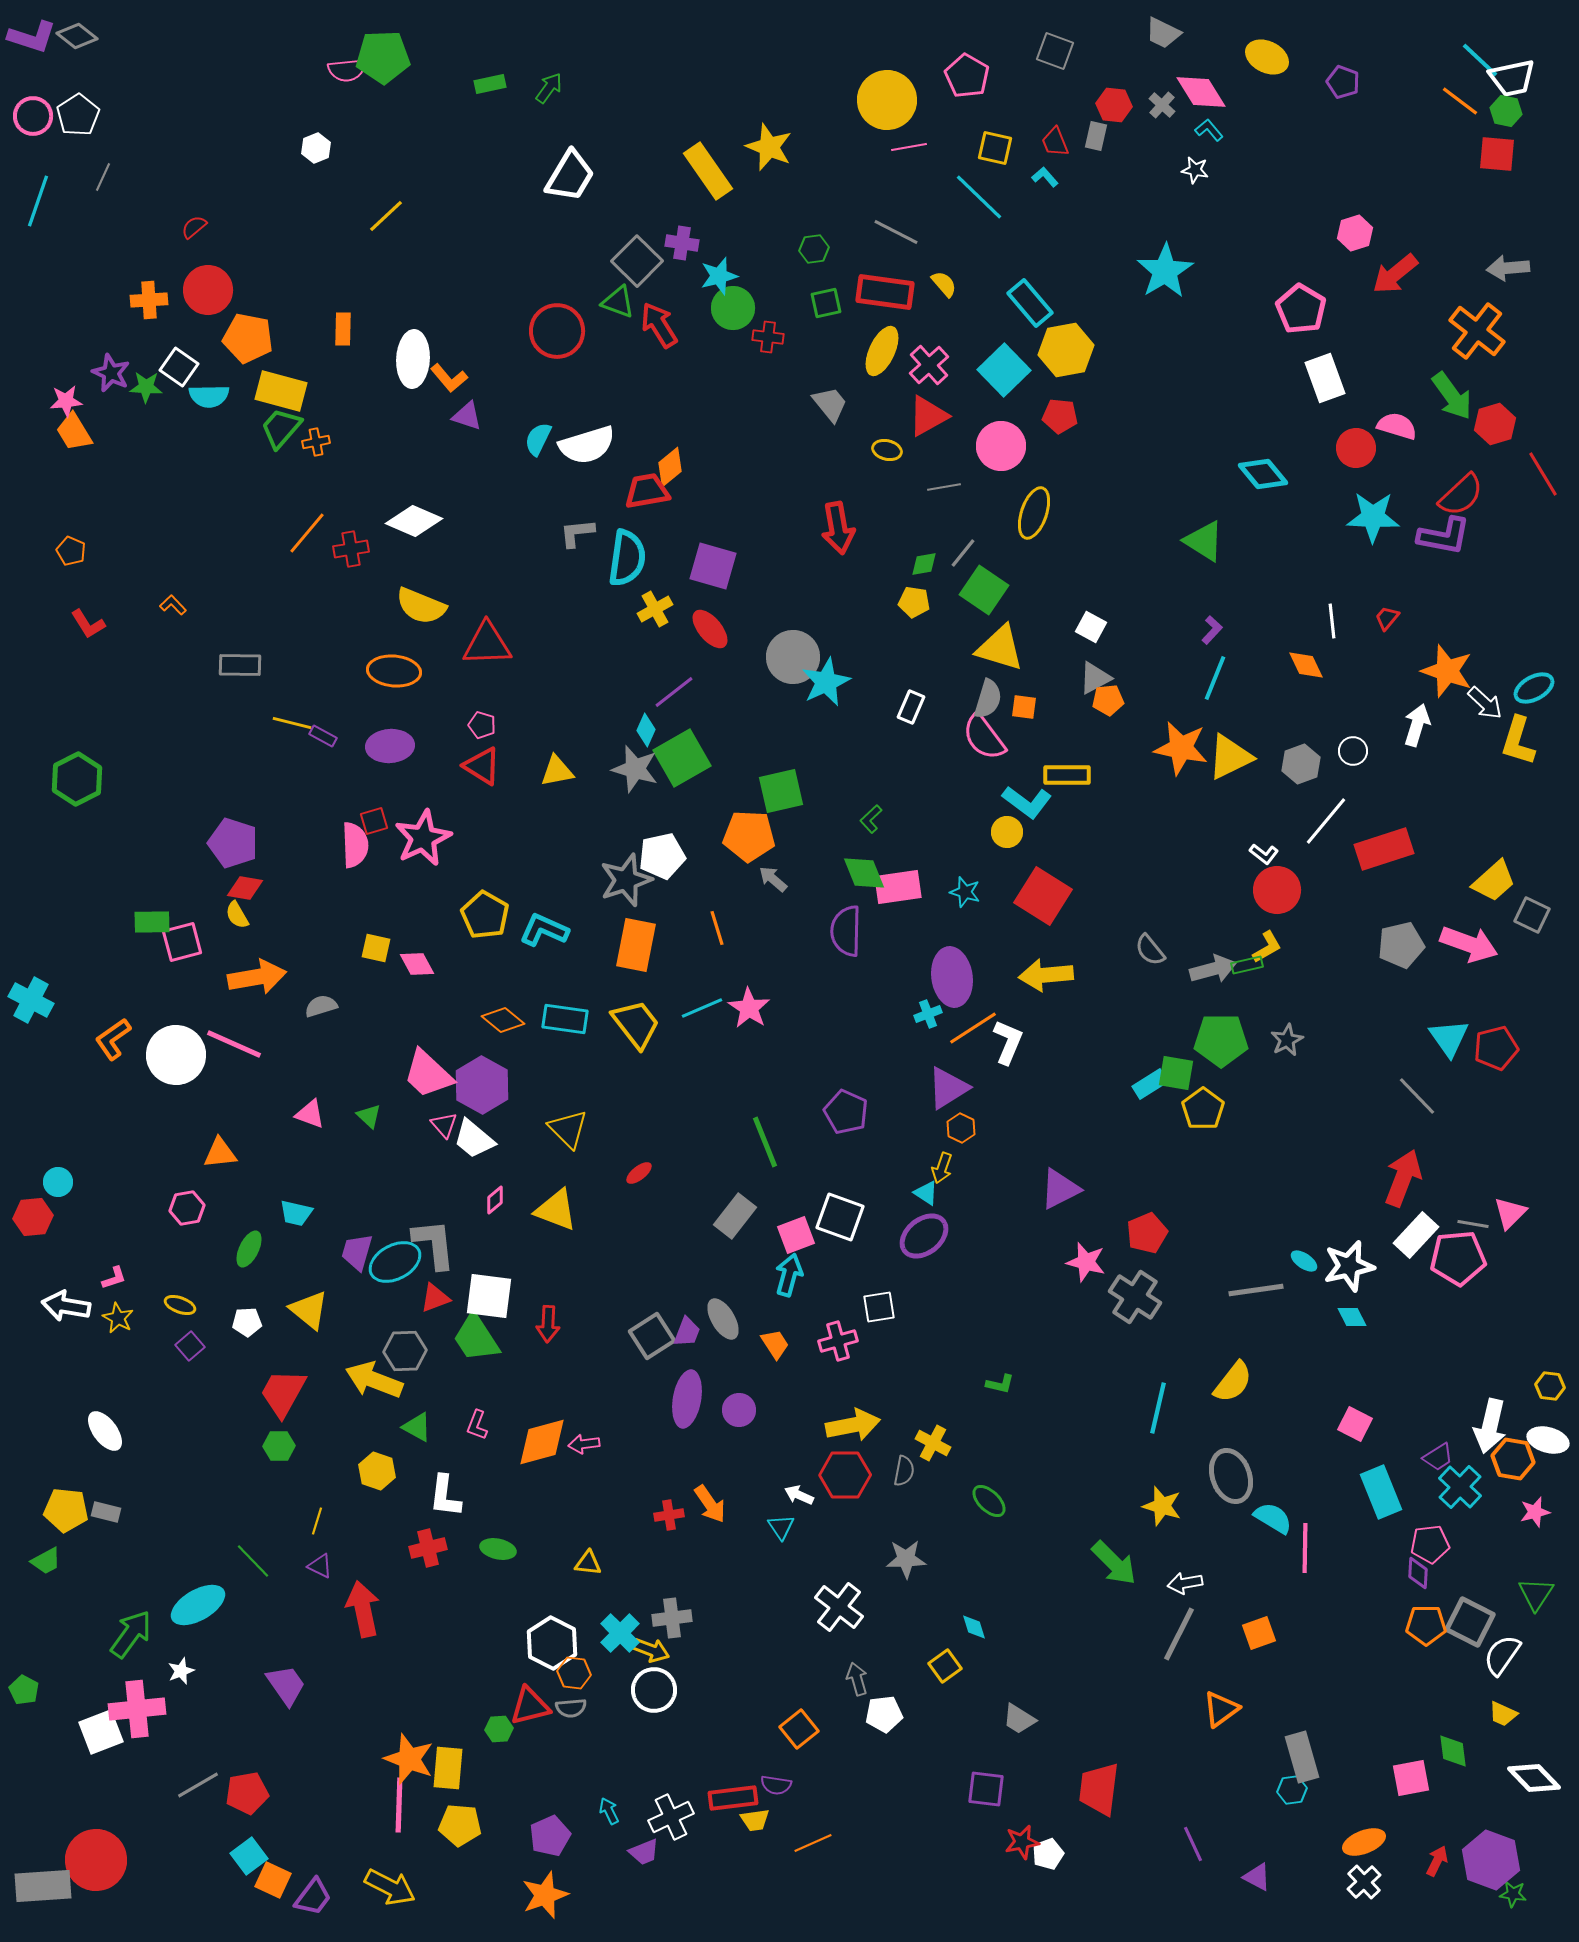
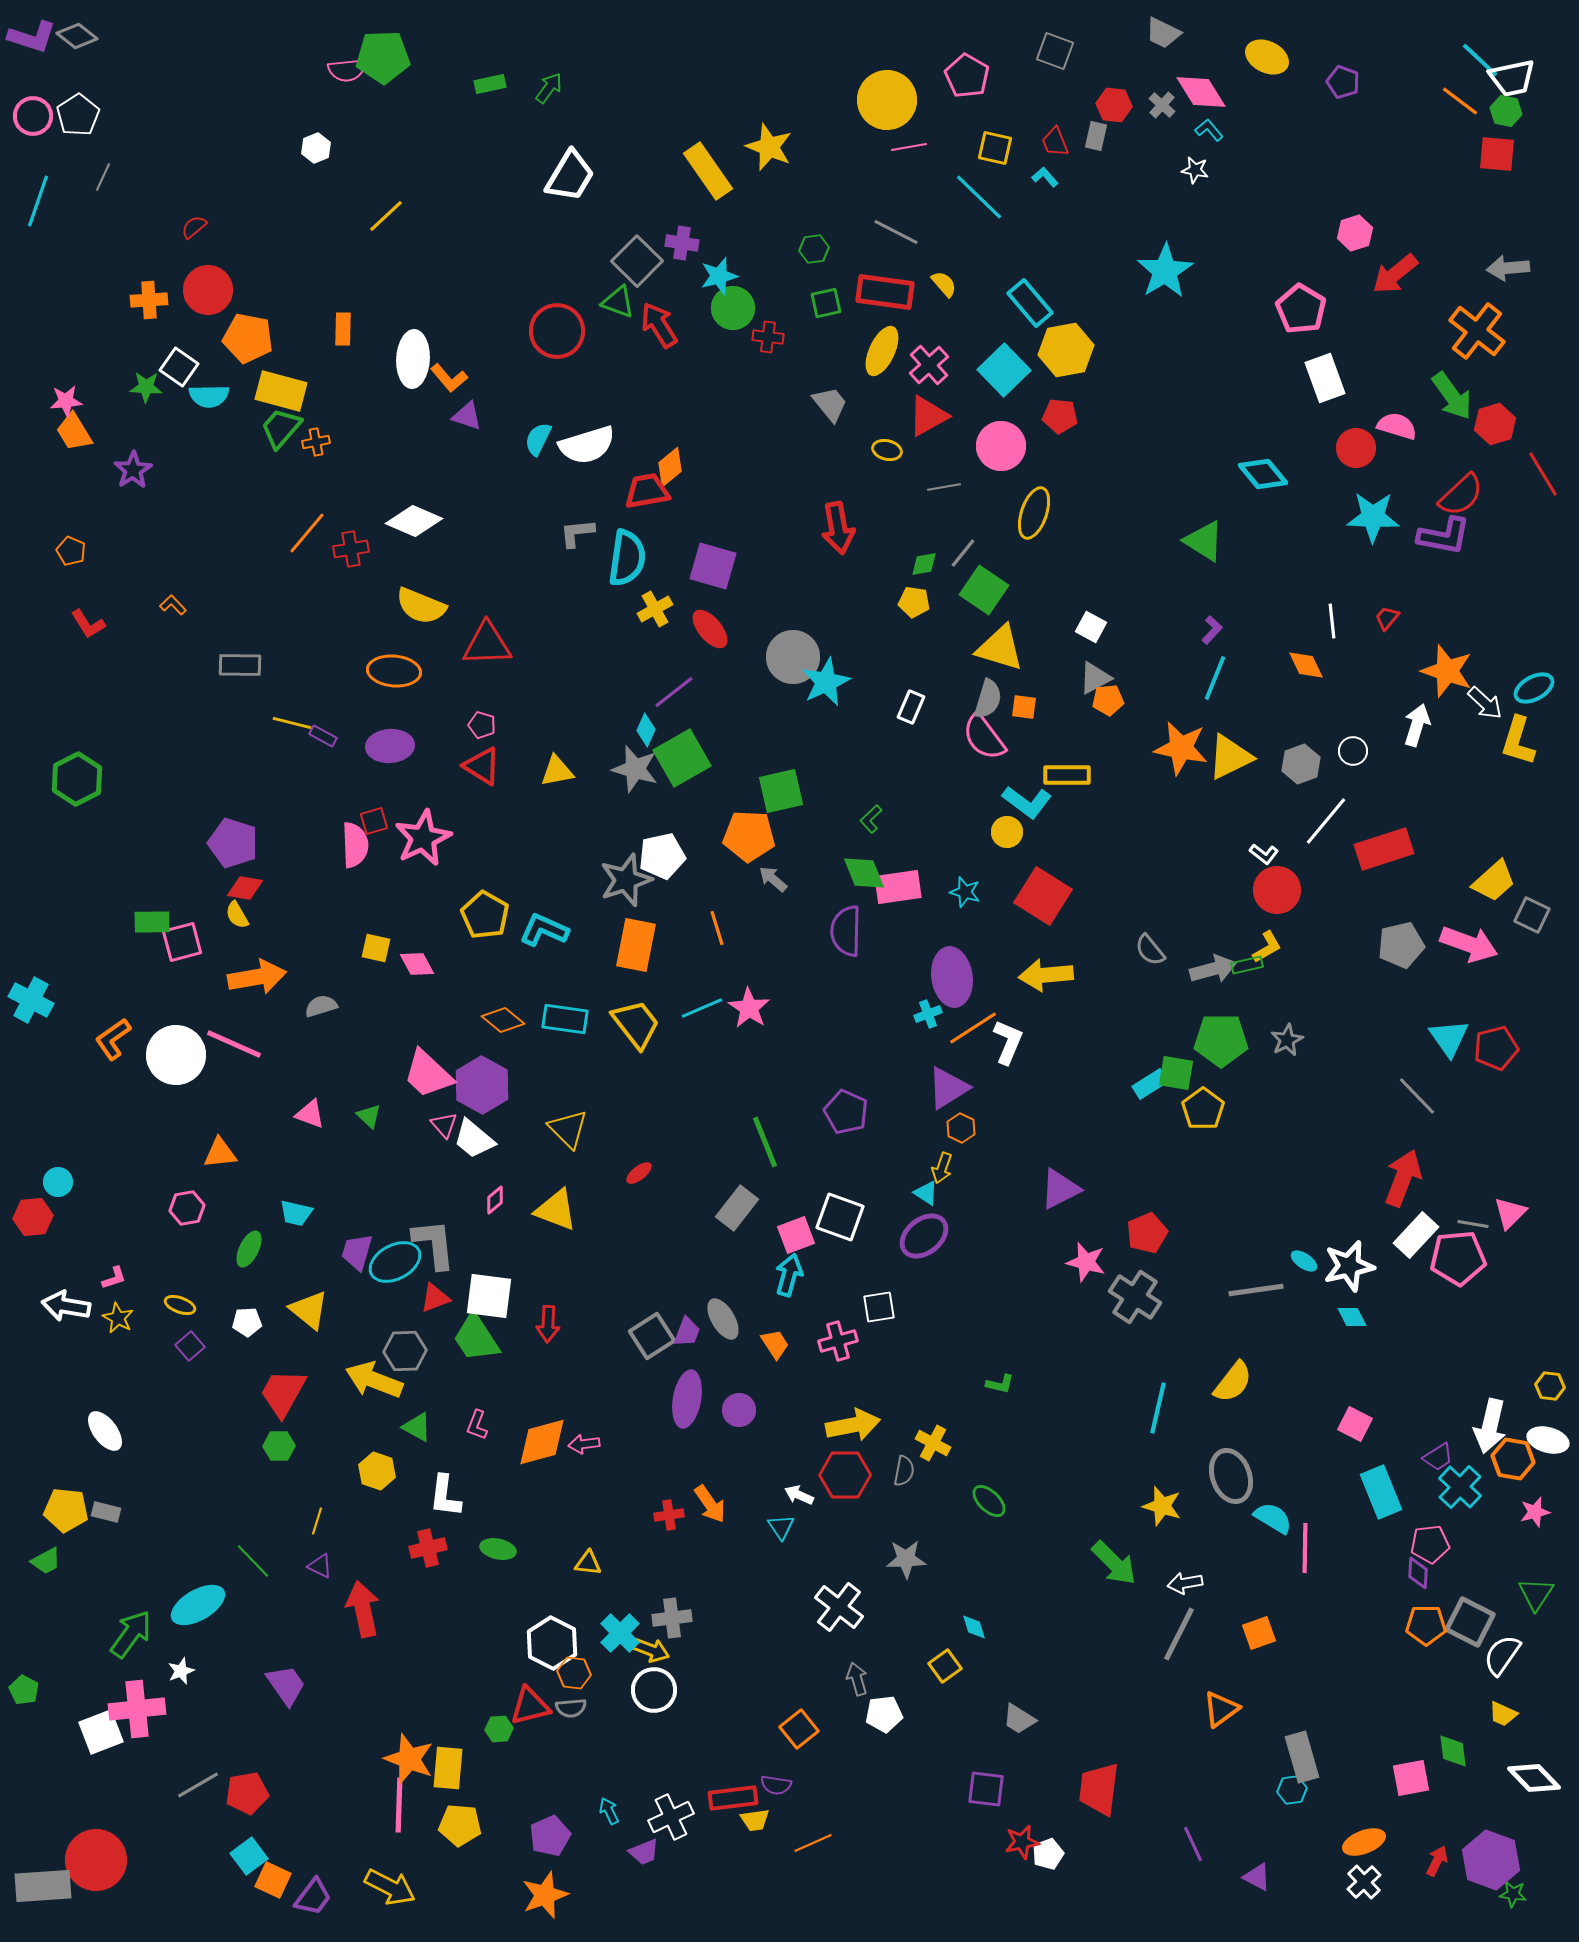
purple star at (111, 373): moved 22 px right, 97 px down; rotated 15 degrees clockwise
gray rectangle at (735, 1216): moved 2 px right, 8 px up
